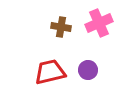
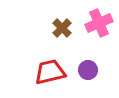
brown cross: moved 1 px right, 1 px down; rotated 36 degrees clockwise
